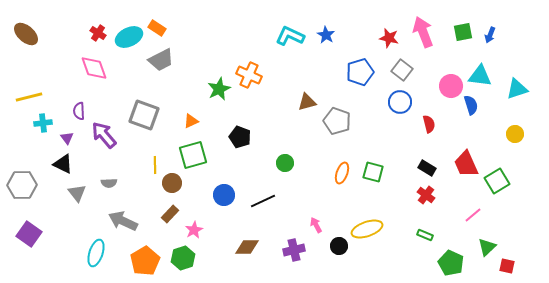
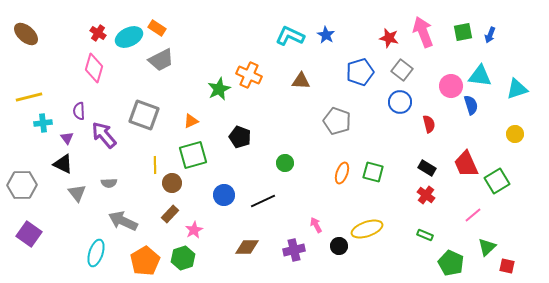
pink diamond at (94, 68): rotated 36 degrees clockwise
brown triangle at (307, 102): moved 6 px left, 21 px up; rotated 18 degrees clockwise
